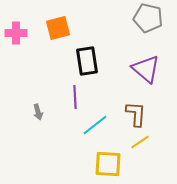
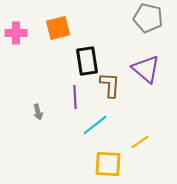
brown L-shape: moved 26 px left, 29 px up
